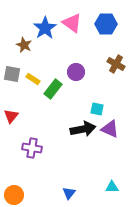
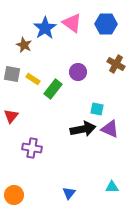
purple circle: moved 2 px right
